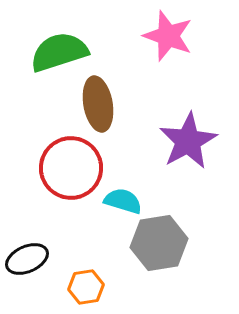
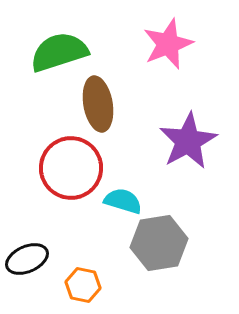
pink star: moved 8 px down; rotated 30 degrees clockwise
orange hexagon: moved 3 px left, 2 px up; rotated 20 degrees clockwise
